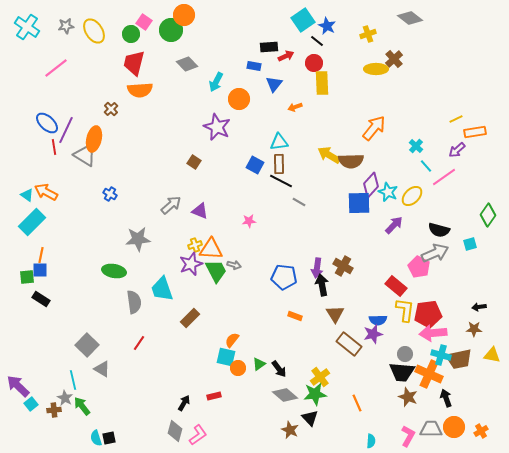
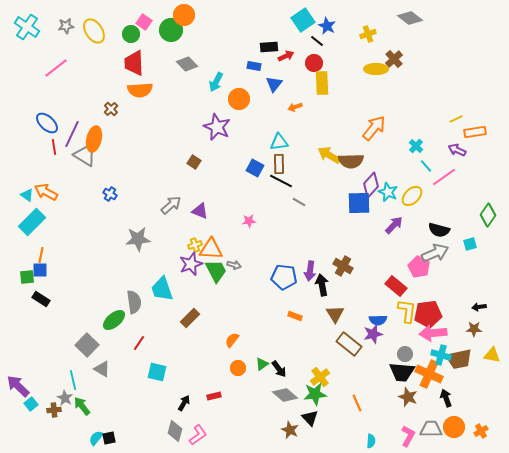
red trapezoid at (134, 63): rotated 16 degrees counterclockwise
purple line at (66, 130): moved 6 px right, 4 px down
purple arrow at (457, 150): rotated 66 degrees clockwise
blue square at (255, 165): moved 3 px down
purple arrow at (317, 268): moved 7 px left, 3 px down
green ellipse at (114, 271): moved 49 px down; rotated 50 degrees counterclockwise
yellow L-shape at (405, 310): moved 2 px right, 1 px down
cyan square at (226, 357): moved 69 px left, 15 px down
green triangle at (259, 364): moved 3 px right
cyan semicircle at (96, 438): rotated 56 degrees clockwise
